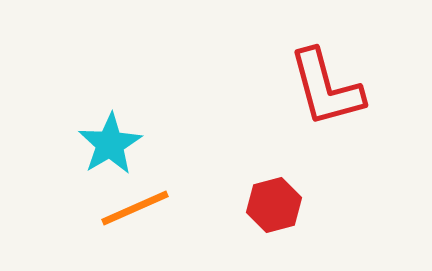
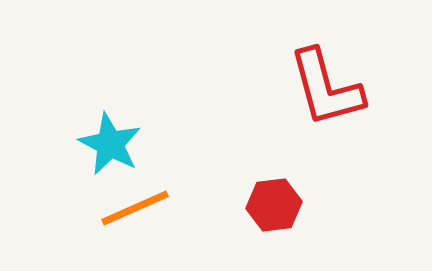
cyan star: rotated 14 degrees counterclockwise
red hexagon: rotated 8 degrees clockwise
